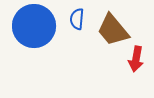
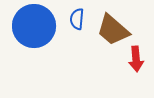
brown trapezoid: rotated 9 degrees counterclockwise
red arrow: rotated 15 degrees counterclockwise
